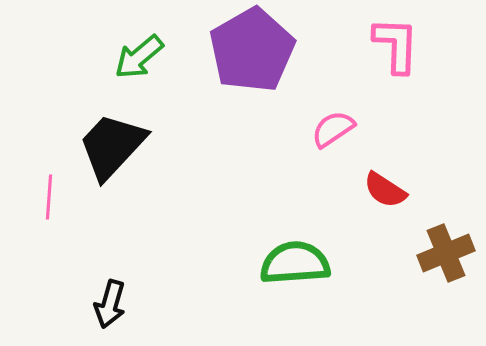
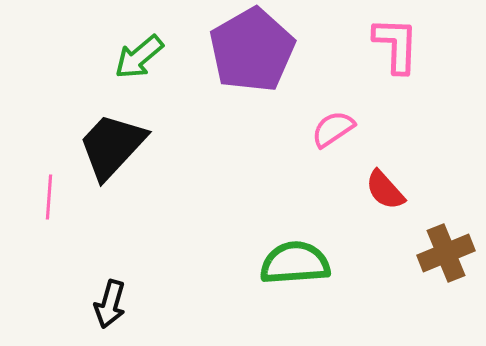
red semicircle: rotated 15 degrees clockwise
